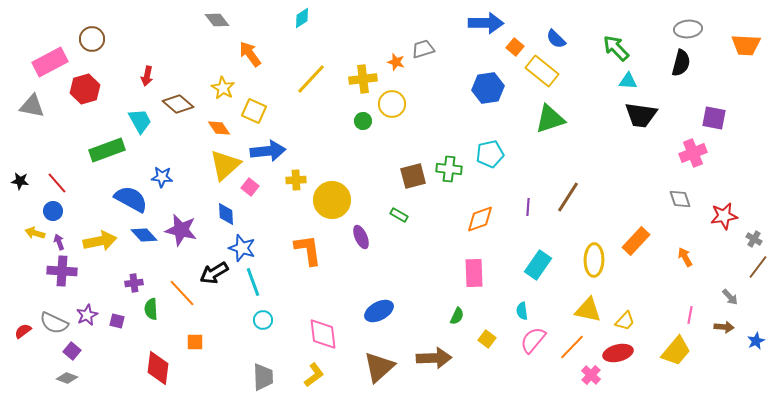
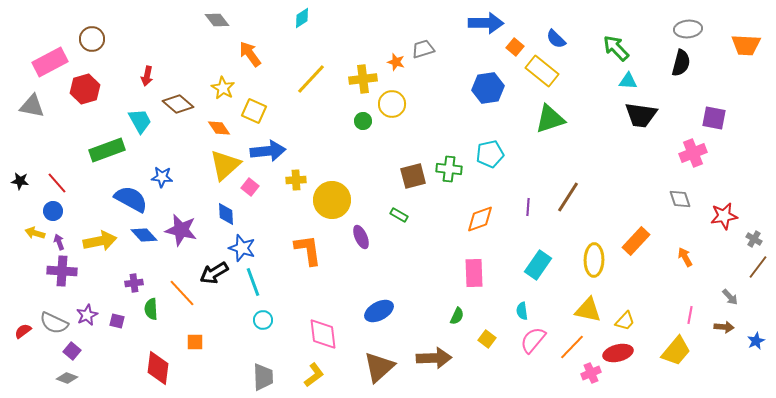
pink cross at (591, 375): moved 2 px up; rotated 24 degrees clockwise
